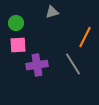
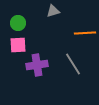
gray triangle: moved 1 px right, 1 px up
green circle: moved 2 px right
orange line: moved 4 px up; rotated 60 degrees clockwise
